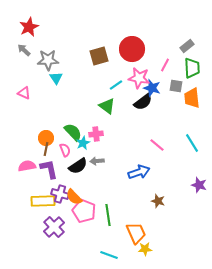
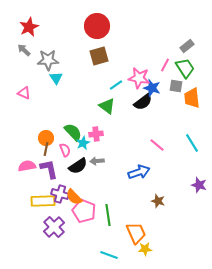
red circle at (132, 49): moved 35 px left, 23 px up
green trapezoid at (192, 68): moved 7 px left; rotated 30 degrees counterclockwise
